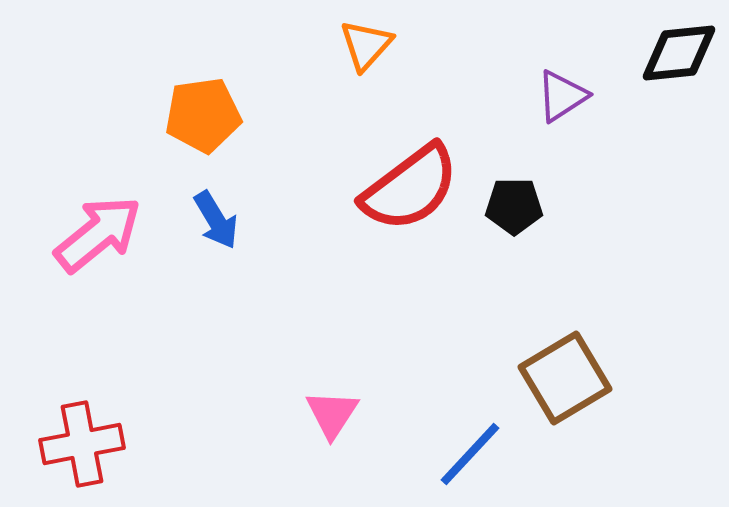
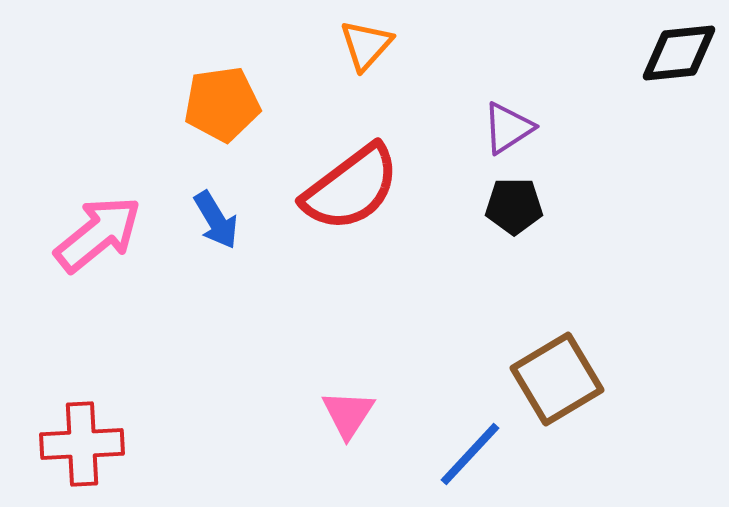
purple triangle: moved 54 px left, 32 px down
orange pentagon: moved 19 px right, 11 px up
red semicircle: moved 59 px left
brown square: moved 8 px left, 1 px down
pink triangle: moved 16 px right
red cross: rotated 8 degrees clockwise
